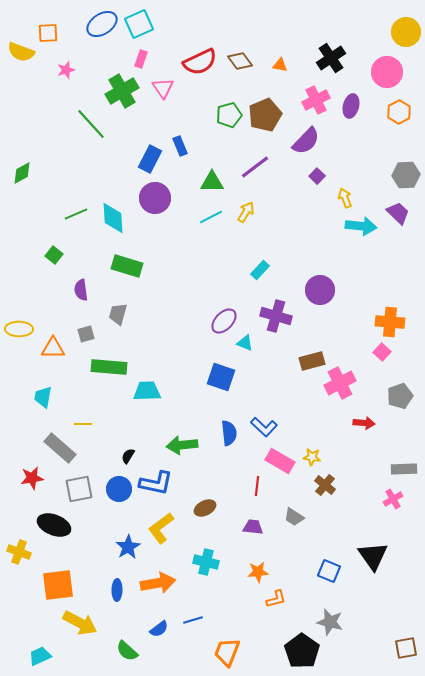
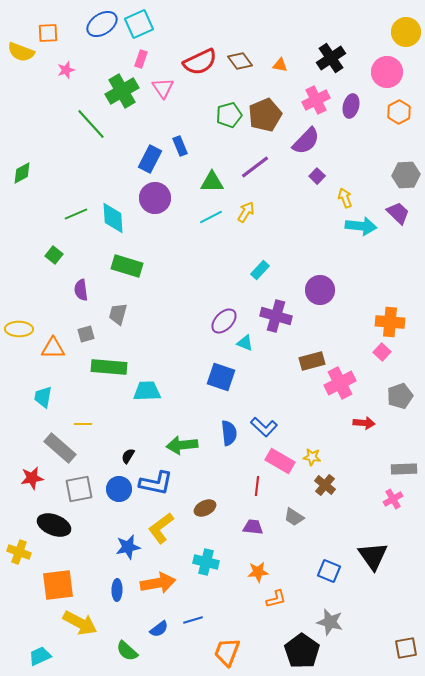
blue star at (128, 547): rotated 20 degrees clockwise
